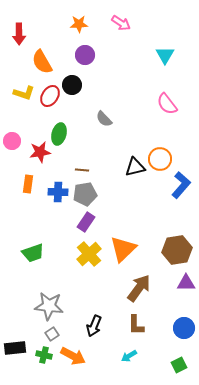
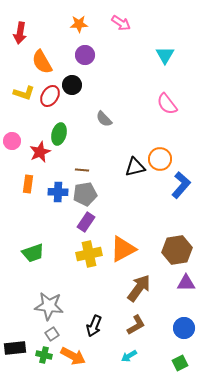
red arrow: moved 1 px right, 1 px up; rotated 10 degrees clockwise
red star: rotated 15 degrees counterclockwise
orange triangle: rotated 16 degrees clockwise
yellow cross: rotated 30 degrees clockwise
brown L-shape: rotated 120 degrees counterclockwise
green square: moved 1 px right, 2 px up
